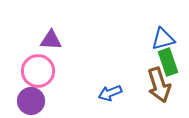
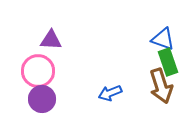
blue triangle: rotated 35 degrees clockwise
brown arrow: moved 2 px right, 1 px down
purple circle: moved 11 px right, 2 px up
